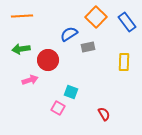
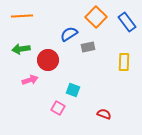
cyan square: moved 2 px right, 2 px up
red semicircle: rotated 40 degrees counterclockwise
